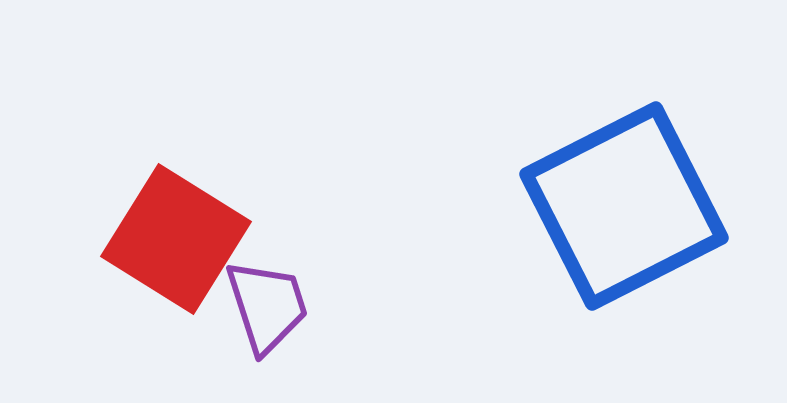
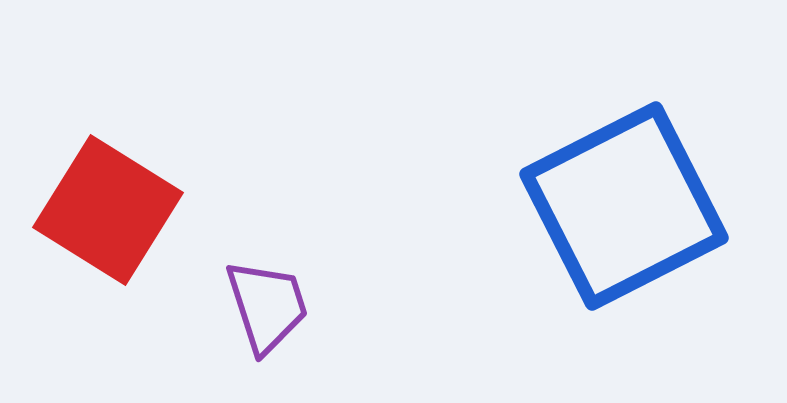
red square: moved 68 px left, 29 px up
